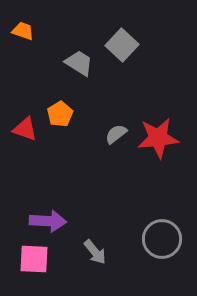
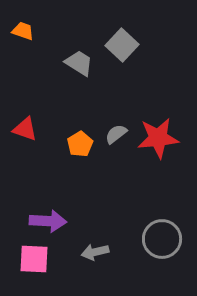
orange pentagon: moved 20 px right, 30 px down
gray arrow: rotated 116 degrees clockwise
